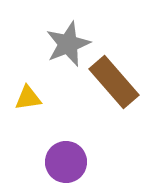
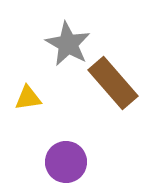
gray star: rotated 21 degrees counterclockwise
brown rectangle: moved 1 px left, 1 px down
